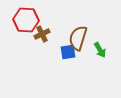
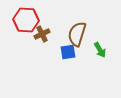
brown semicircle: moved 1 px left, 4 px up
